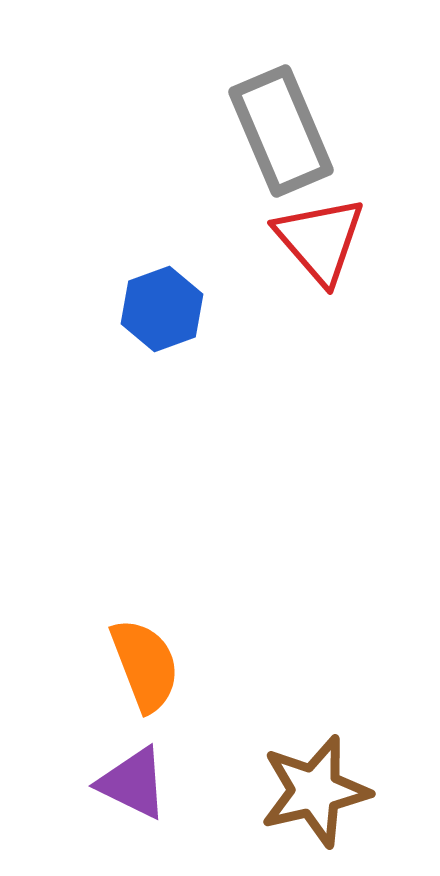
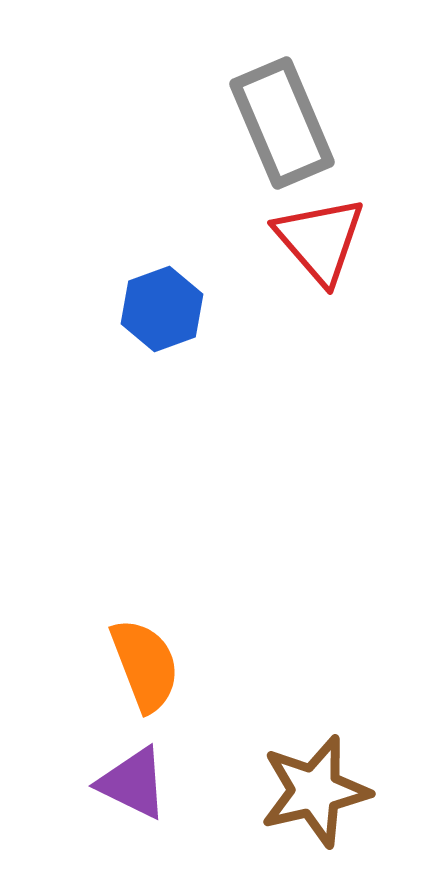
gray rectangle: moved 1 px right, 8 px up
